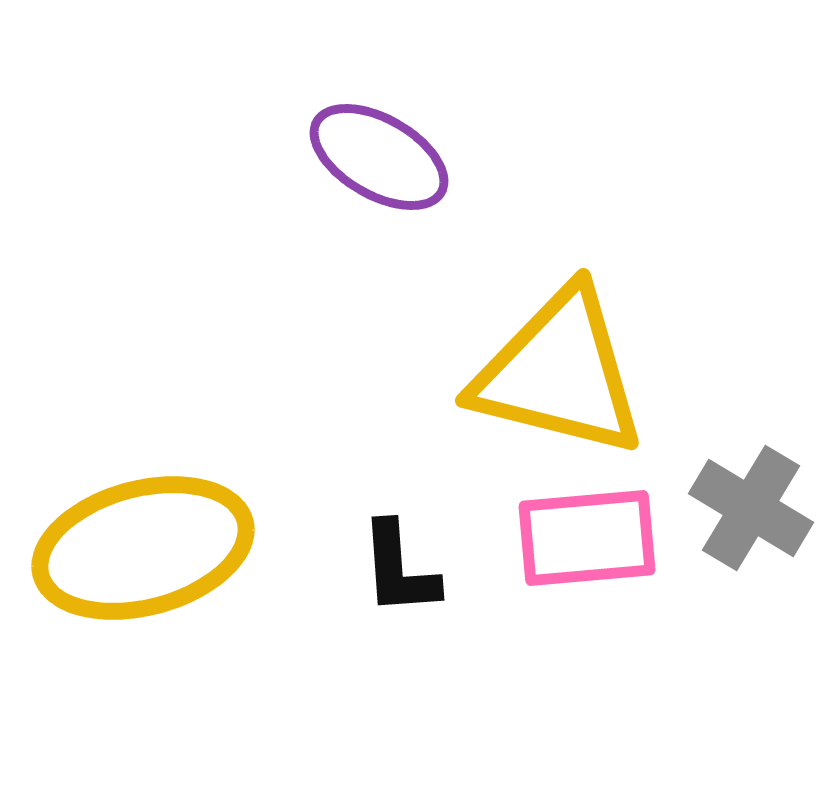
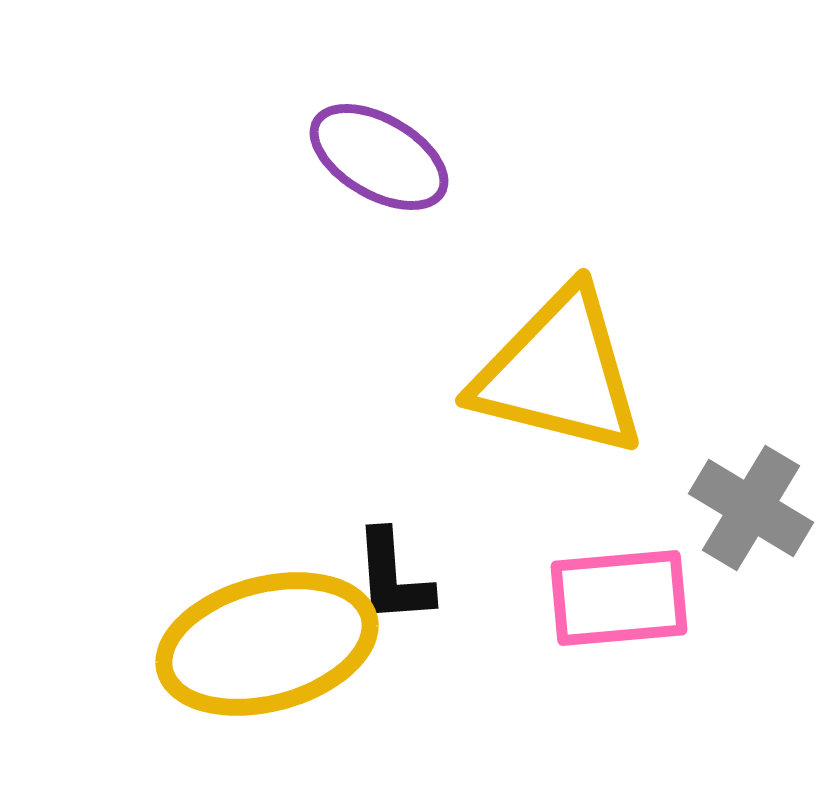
pink rectangle: moved 32 px right, 60 px down
yellow ellipse: moved 124 px right, 96 px down
black L-shape: moved 6 px left, 8 px down
